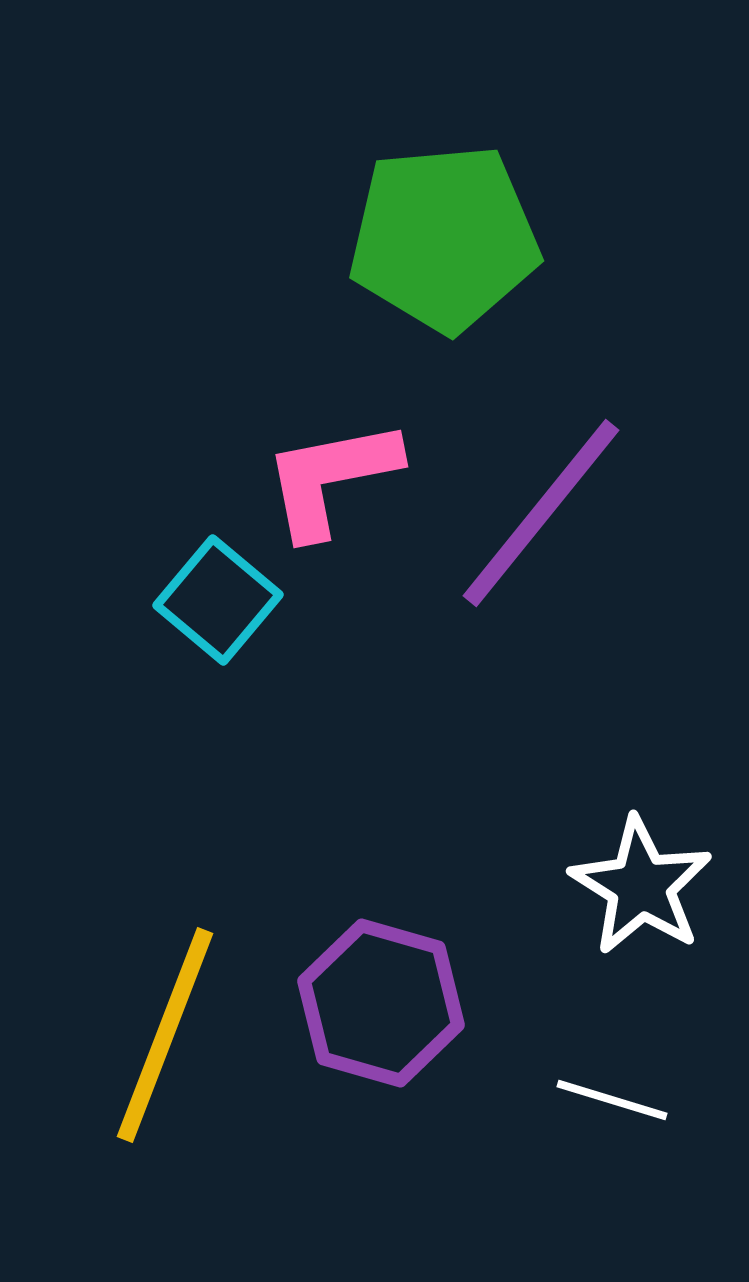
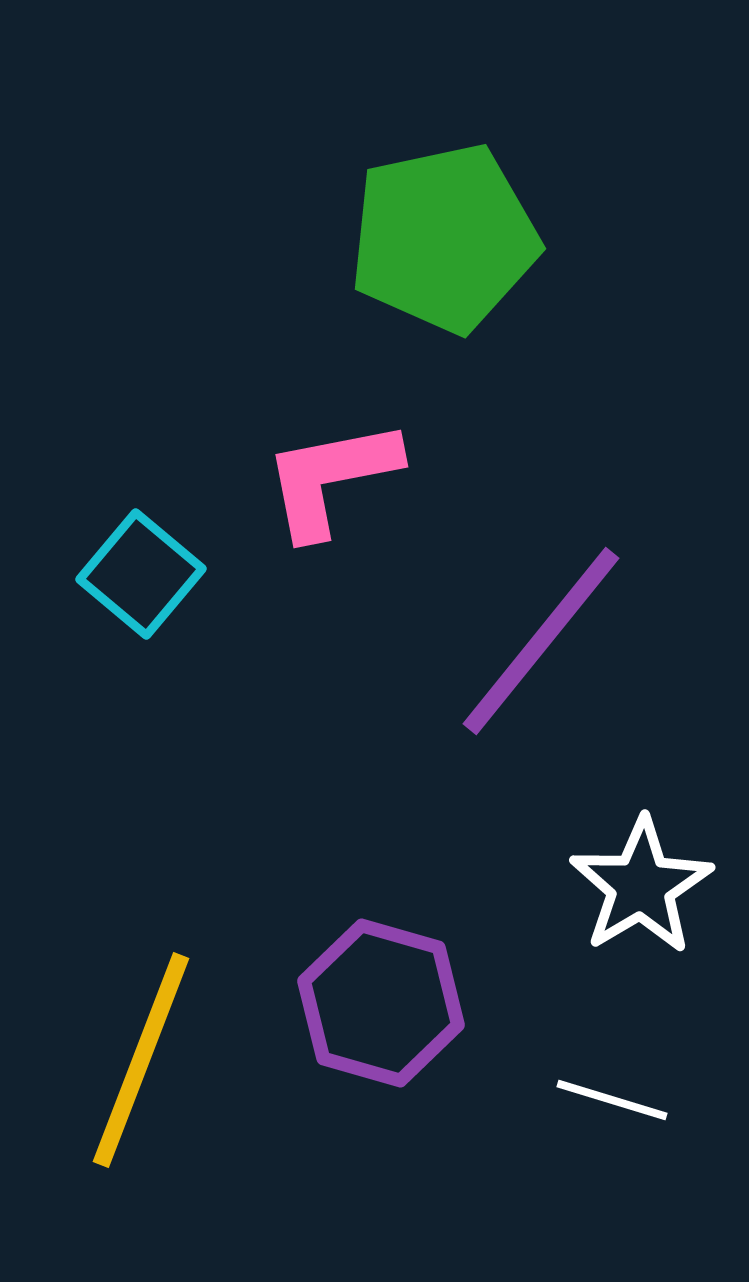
green pentagon: rotated 7 degrees counterclockwise
purple line: moved 128 px down
cyan square: moved 77 px left, 26 px up
white star: rotated 9 degrees clockwise
yellow line: moved 24 px left, 25 px down
